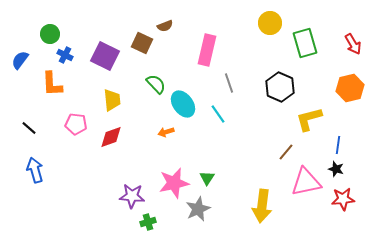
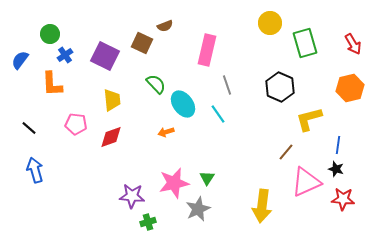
blue cross: rotated 28 degrees clockwise
gray line: moved 2 px left, 2 px down
pink triangle: rotated 12 degrees counterclockwise
red star: rotated 10 degrees clockwise
